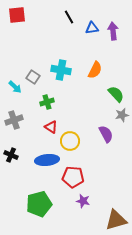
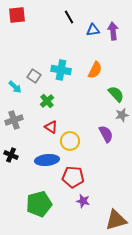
blue triangle: moved 1 px right, 2 px down
gray square: moved 1 px right, 1 px up
green cross: moved 1 px up; rotated 24 degrees counterclockwise
